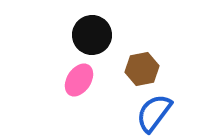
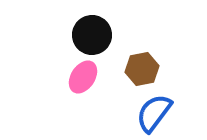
pink ellipse: moved 4 px right, 3 px up
